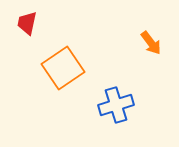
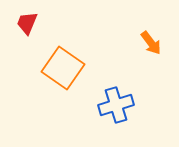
red trapezoid: rotated 10 degrees clockwise
orange square: rotated 21 degrees counterclockwise
